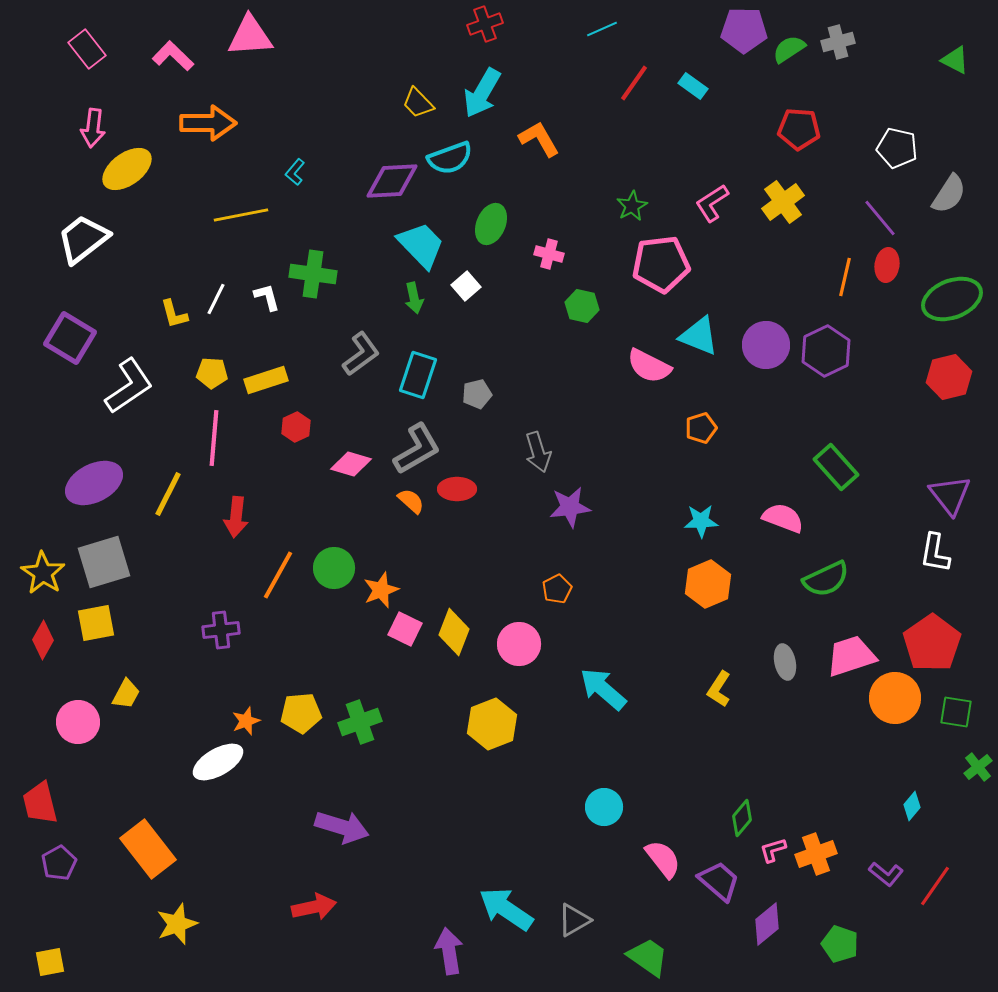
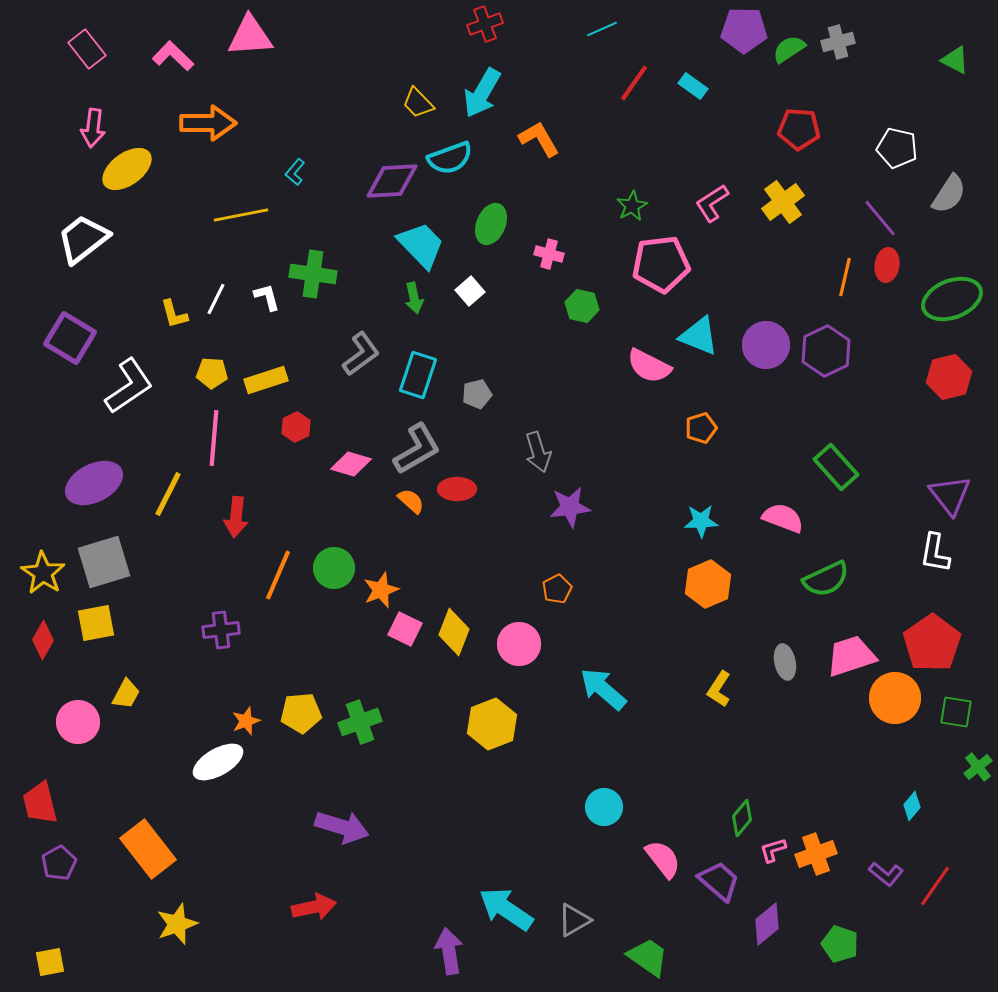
white square at (466, 286): moved 4 px right, 5 px down
orange line at (278, 575): rotated 6 degrees counterclockwise
